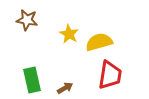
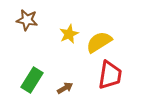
yellow star: rotated 18 degrees clockwise
yellow semicircle: rotated 16 degrees counterclockwise
green rectangle: rotated 45 degrees clockwise
